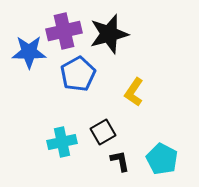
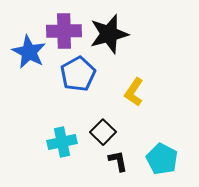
purple cross: rotated 12 degrees clockwise
blue star: rotated 28 degrees clockwise
black square: rotated 15 degrees counterclockwise
black L-shape: moved 2 px left
